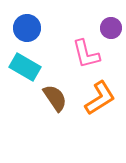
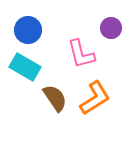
blue circle: moved 1 px right, 2 px down
pink L-shape: moved 5 px left
orange L-shape: moved 5 px left
